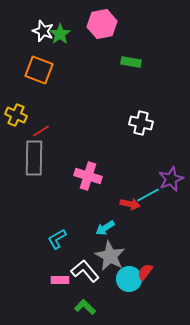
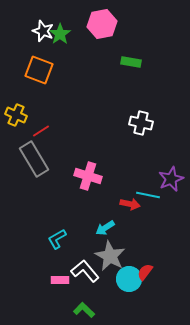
gray rectangle: moved 1 px down; rotated 32 degrees counterclockwise
cyan line: rotated 40 degrees clockwise
green L-shape: moved 1 px left, 3 px down
